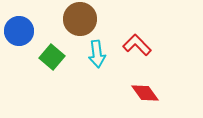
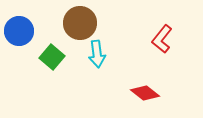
brown circle: moved 4 px down
red L-shape: moved 25 px right, 6 px up; rotated 96 degrees counterclockwise
red diamond: rotated 16 degrees counterclockwise
